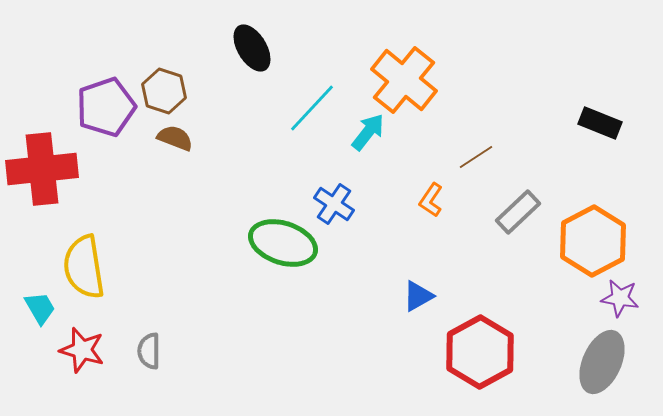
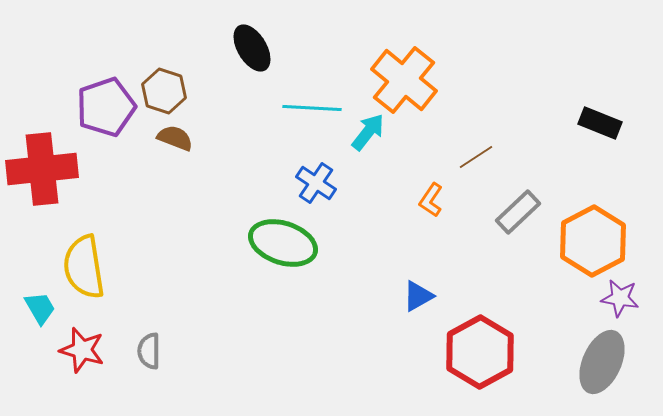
cyan line: rotated 50 degrees clockwise
blue cross: moved 18 px left, 21 px up
